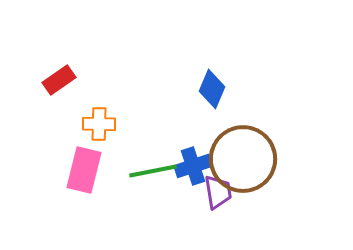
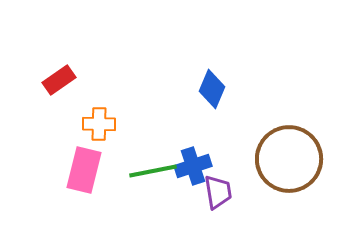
brown circle: moved 46 px right
